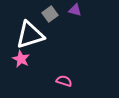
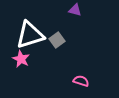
gray square: moved 7 px right, 26 px down
pink semicircle: moved 17 px right
